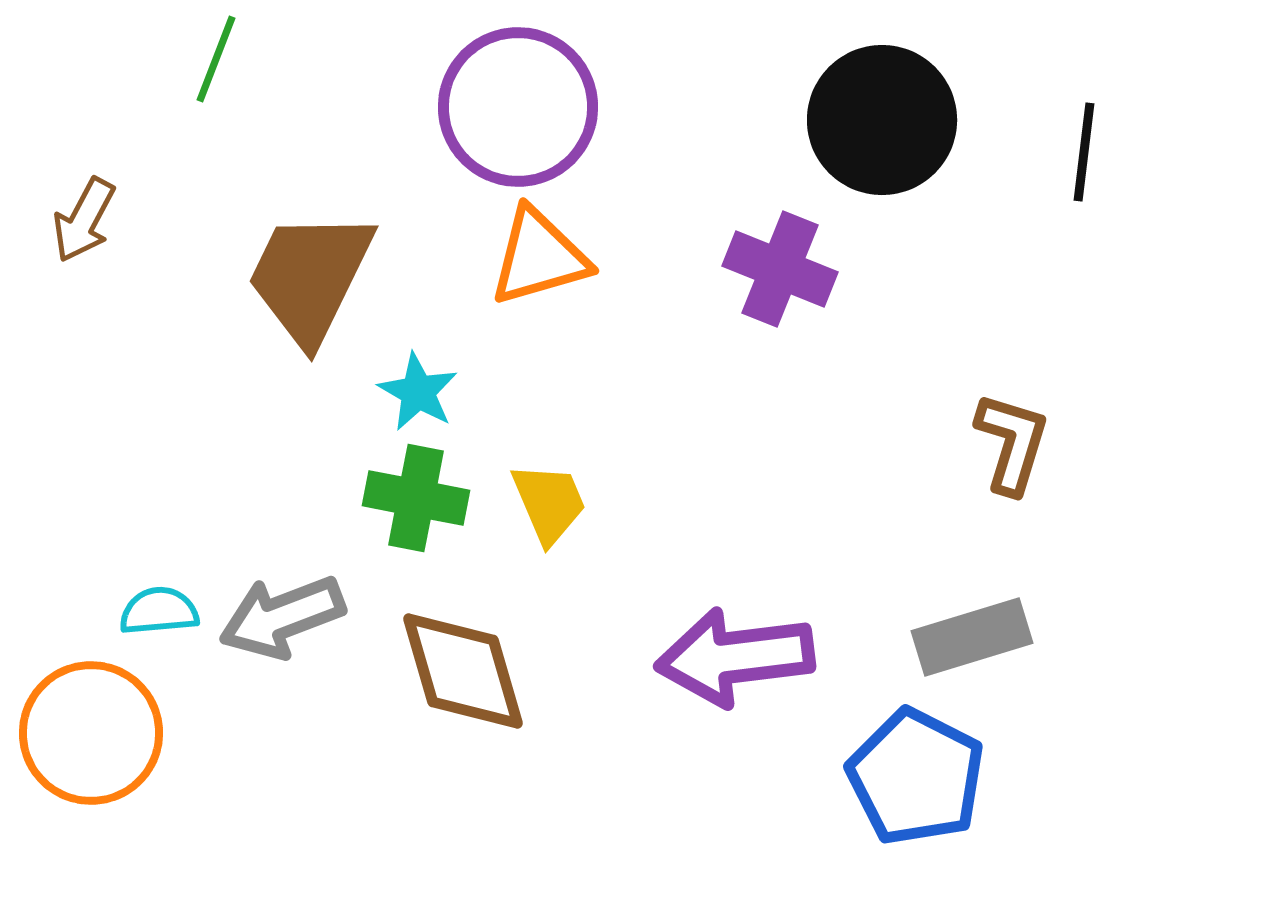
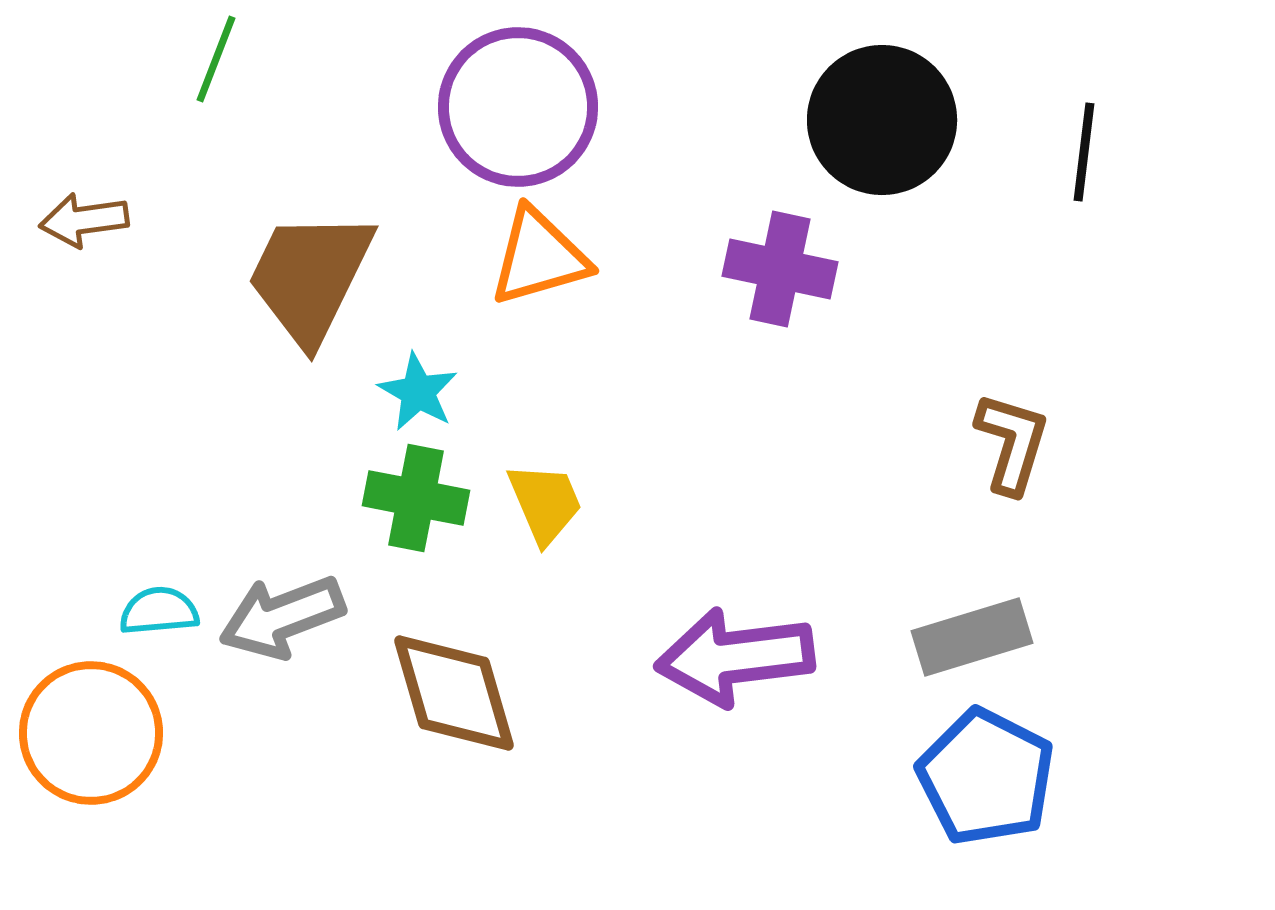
brown arrow: rotated 54 degrees clockwise
purple cross: rotated 10 degrees counterclockwise
yellow trapezoid: moved 4 px left
brown diamond: moved 9 px left, 22 px down
blue pentagon: moved 70 px right
